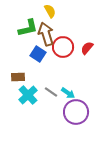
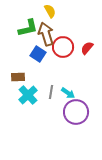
gray line: rotated 64 degrees clockwise
